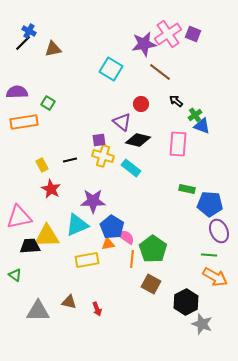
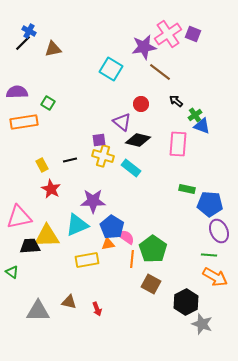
purple star at (144, 44): moved 3 px down
green triangle at (15, 275): moved 3 px left, 3 px up
